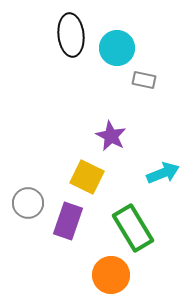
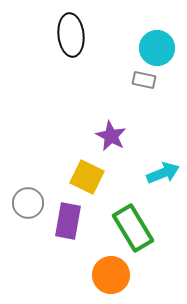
cyan circle: moved 40 px right
purple rectangle: rotated 9 degrees counterclockwise
